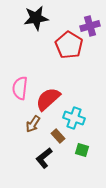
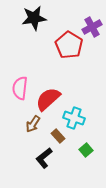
black star: moved 2 px left
purple cross: moved 2 px right, 1 px down; rotated 12 degrees counterclockwise
green square: moved 4 px right; rotated 32 degrees clockwise
